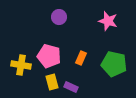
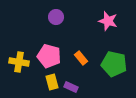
purple circle: moved 3 px left
orange rectangle: rotated 64 degrees counterclockwise
yellow cross: moved 2 px left, 3 px up
